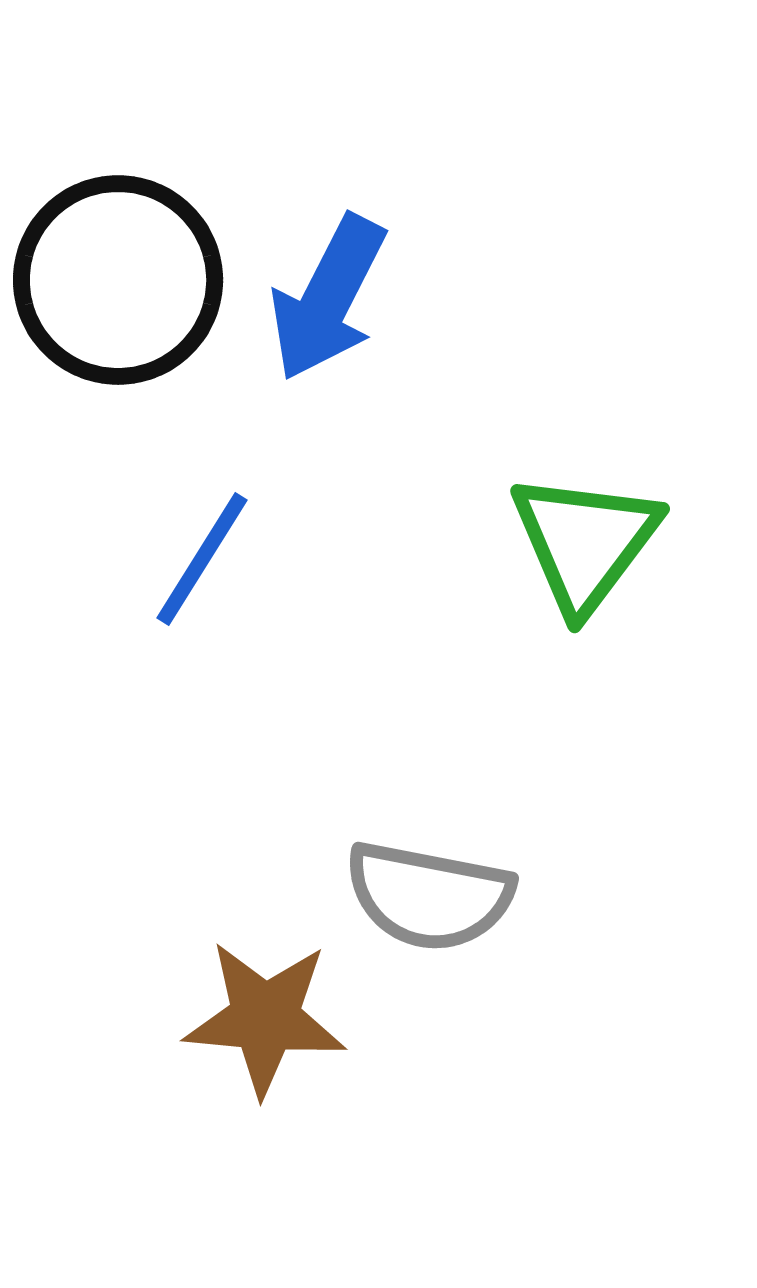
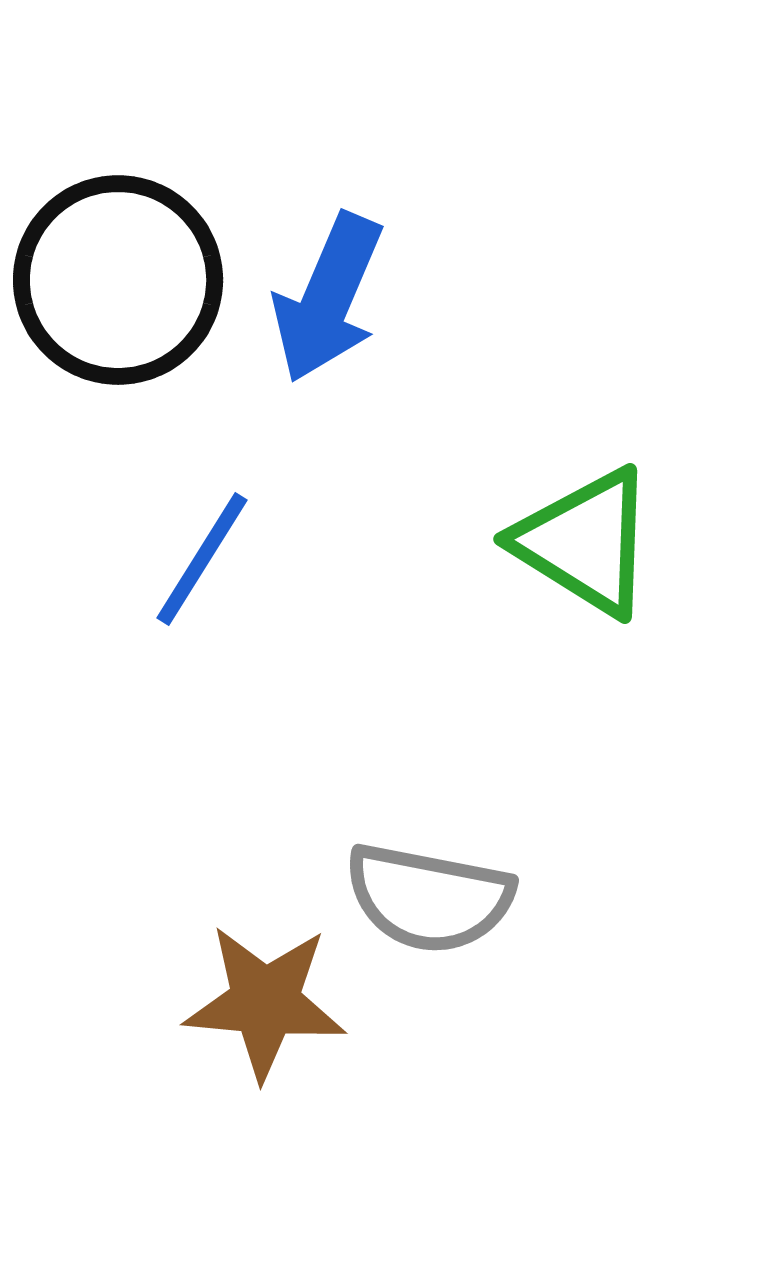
blue arrow: rotated 4 degrees counterclockwise
green triangle: rotated 35 degrees counterclockwise
gray semicircle: moved 2 px down
brown star: moved 16 px up
